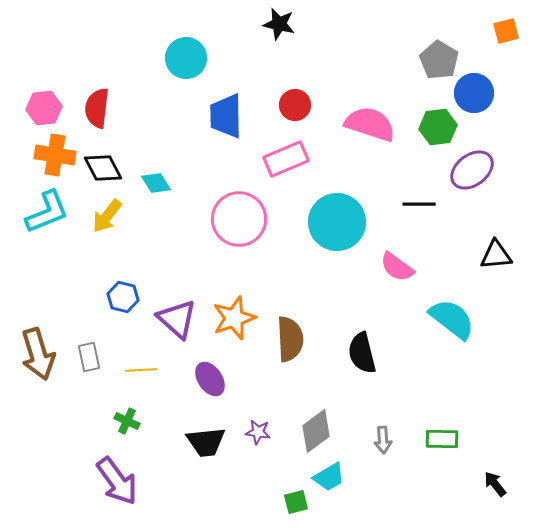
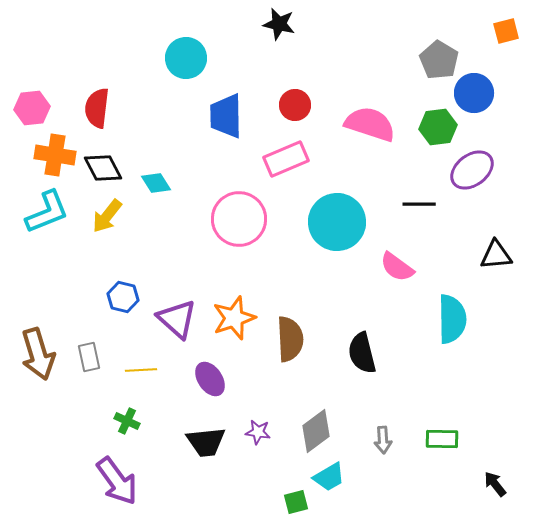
pink hexagon at (44, 108): moved 12 px left
cyan semicircle at (452, 319): rotated 51 degrees clockwise
